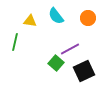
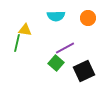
cyan semicircle: rotated 54 degrees counterclockwise
yellow triangle: moved 5 px left, 9 px down
green line: moved 2 px right, 1 px down
purple line: moved 5 px left, 1 px up
